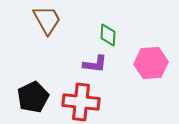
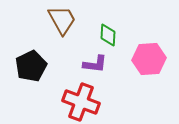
brown trapezoid: moved 15 px right
pink hexagon: moved 2 px left, 4 px up
black pentagon: moved 2 px left, 31 px up
red cross: rotated 15 degrees clockwise
